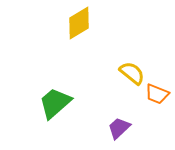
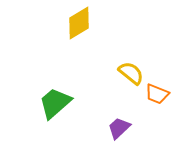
yellow semicircle: moved 1 px left
